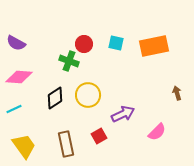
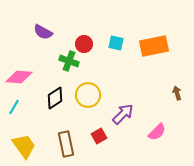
purple semicircle: moved 27 px right, 11 px up
cyan line: moved 2 px up; rotated 35 degrees counterclockwise
purple arrow: rotated 20 degrees counterclockwise
